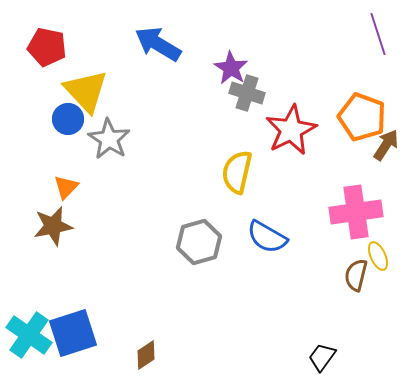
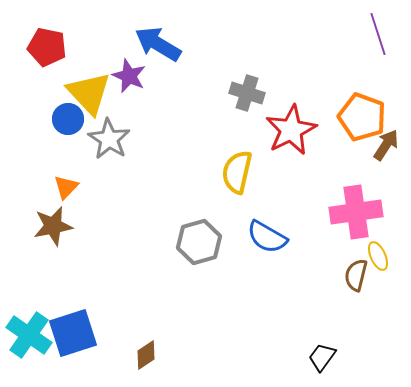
purple star: moved 102 px left, 8 px down; rotated 8 degrees counterclockwise
yellow triangle: moved 3 px right, 2 px down
